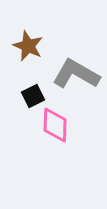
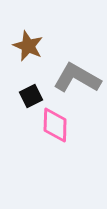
gray L-shape: moved 1 px right, 4 px down
black square: moved 2 px left
